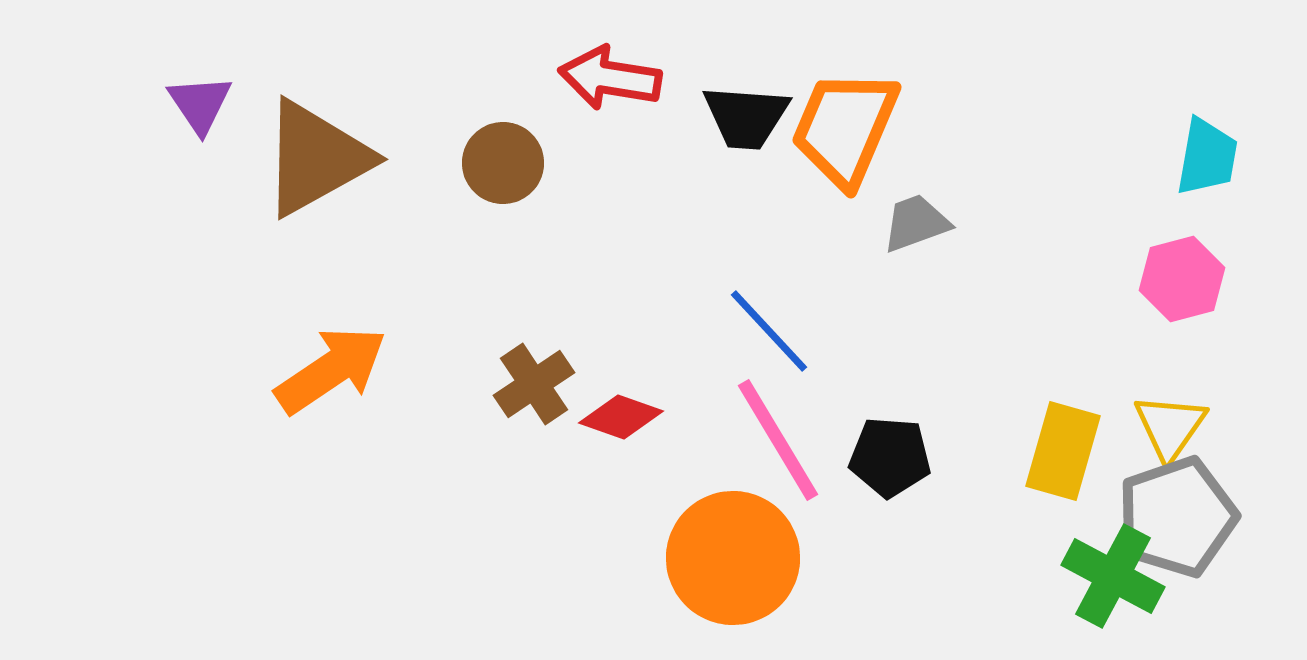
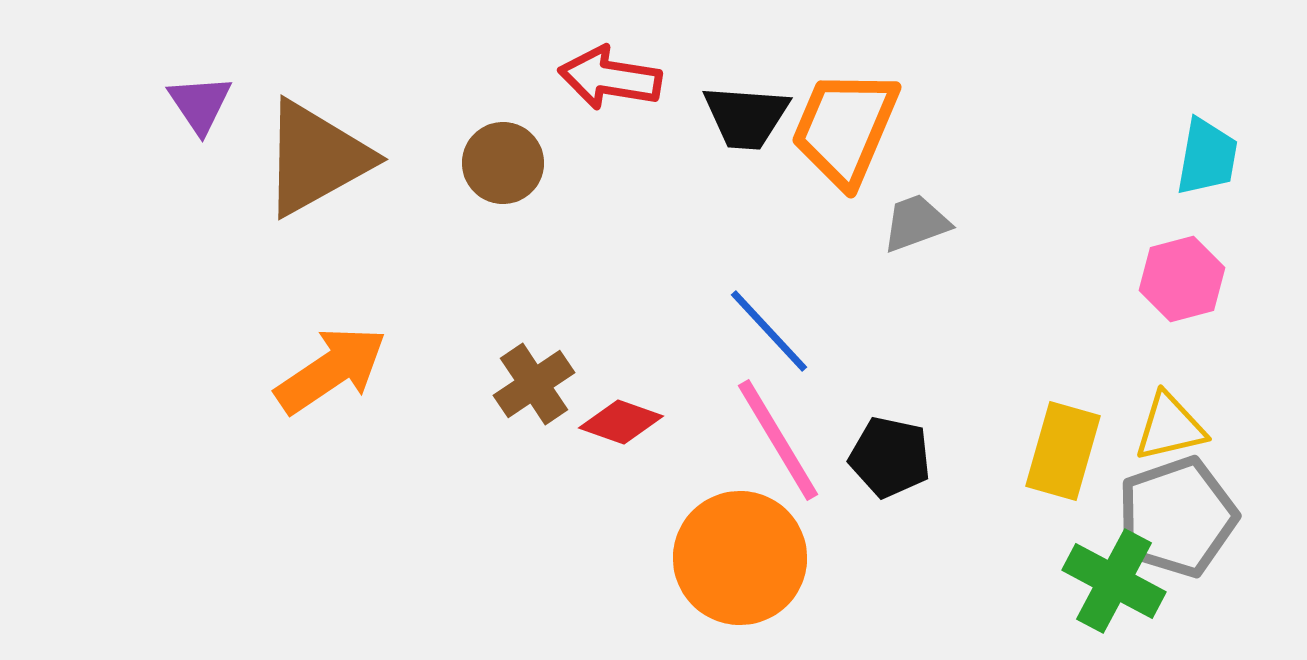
red diamond: moved 5 px down
yellow triangle: rotated 42 degrees clockwise
black pentagon: rotated 8 degrees clockwise
orange circle: moved 7 px right
green cross: moved 1 px right, 5 px down
